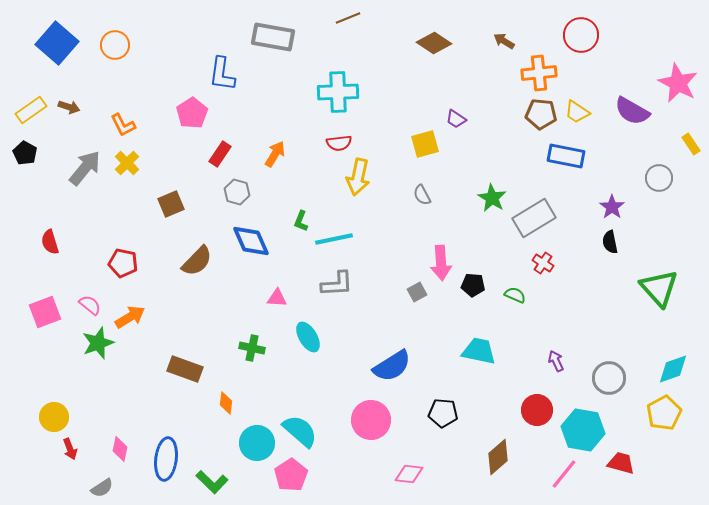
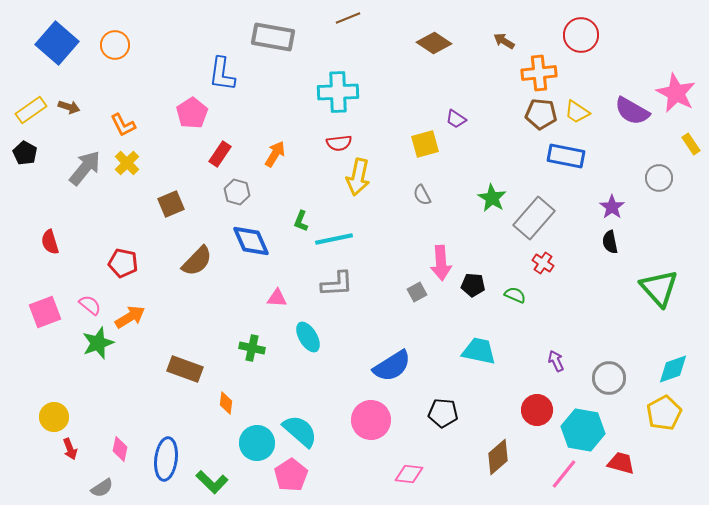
pink star at (678, 83): moved 2 px left, 10 px down
gray rectangle at (534, 218): rotated 18 degrees counterclockwise
